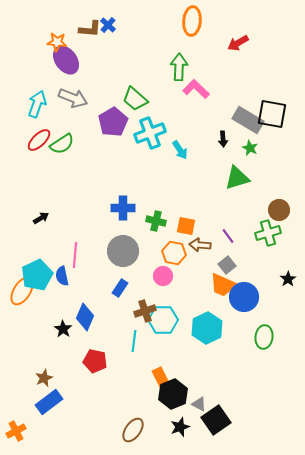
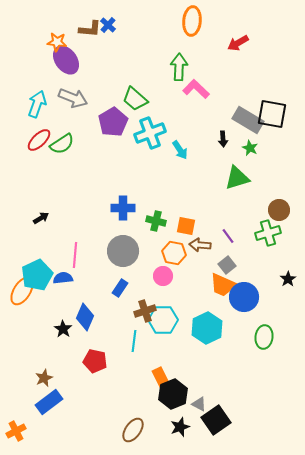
blue semicircle at (62, 276): moved 1 px right, 2 px down; rotated 96 degrees clockwise
